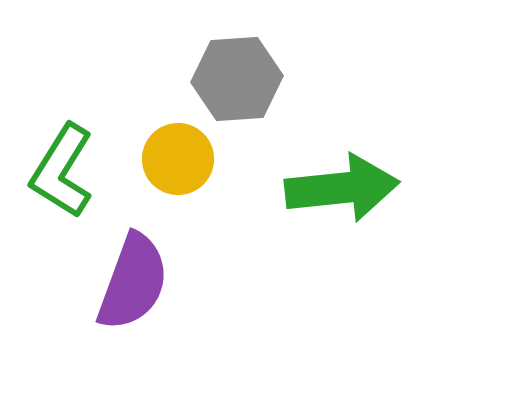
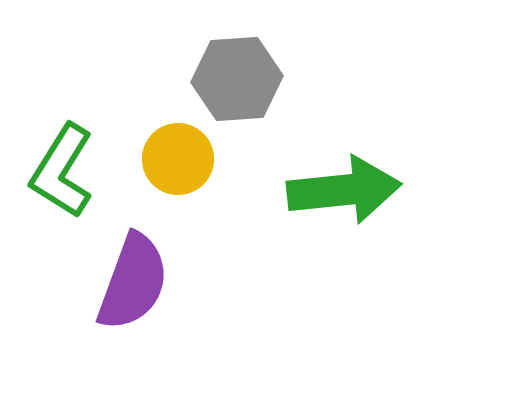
green arrow: moved 2 px right, 2 px down
